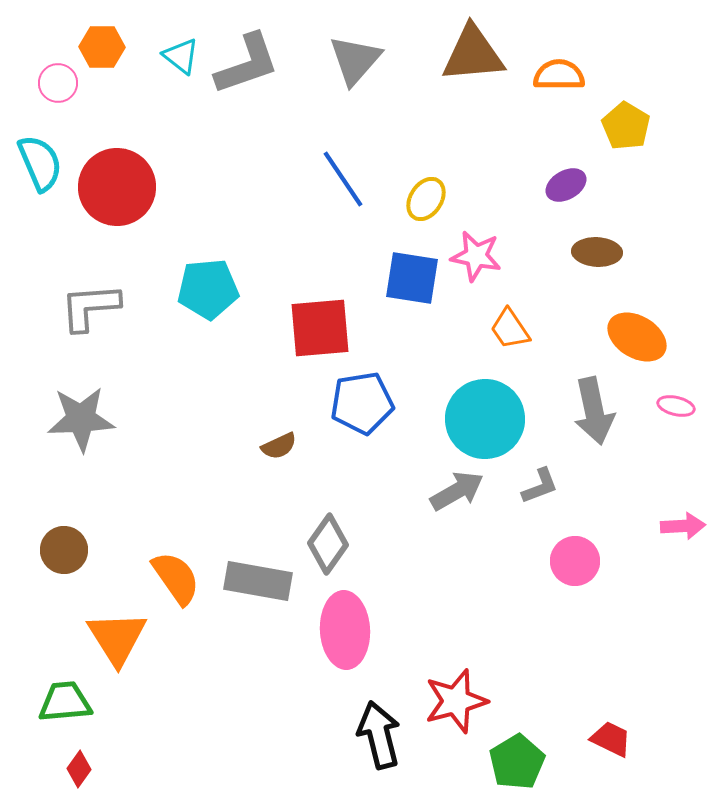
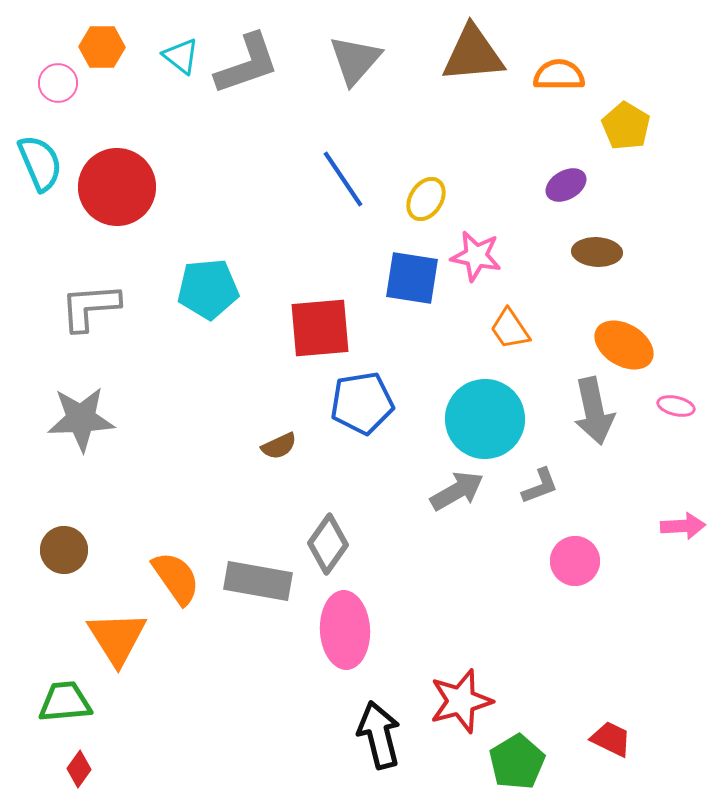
orange ellipse at (637, 337): moved 13 px left, 8 px down
red star at (456, 701): moved 5 px right
